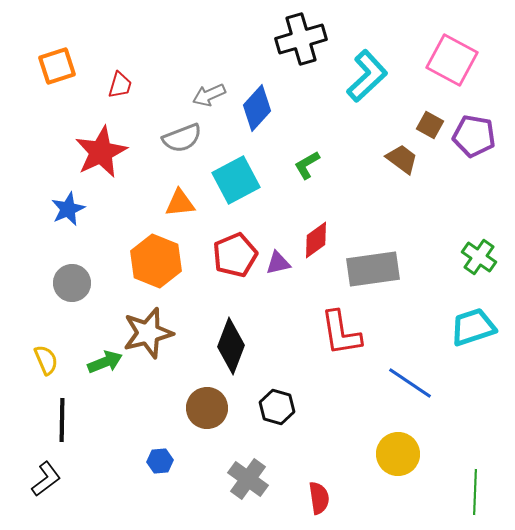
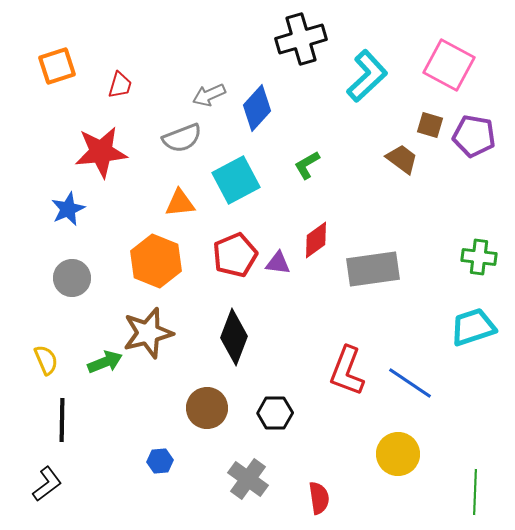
pink square: moved 3 px left, 5 px down
brown square: rotated 12 degrees counterclockwise
red star: rotated 20 degrees clockwise
green cross: rotated 28 degrees counterclockwise
purple triangle: rotated 20 degrees clockwise
gray circle: moved 5 px up
red L-shape: moved 6 px right, 38 px down; rotated 30 degrees clockwise
black diamond: moved 3 px right, 9 px up
black hexagon: moved 2 px left, 6 px down; rotated 16 degrees counterclockwise
black L-shape: moved 1 px right, 5 px down
